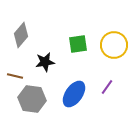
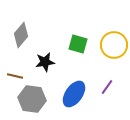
green square: rotated 24 degrees clockwise
